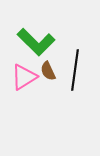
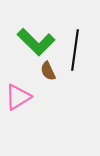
black line: moved 20 px up
pink triangle: moved 6 px left, 20 px down
